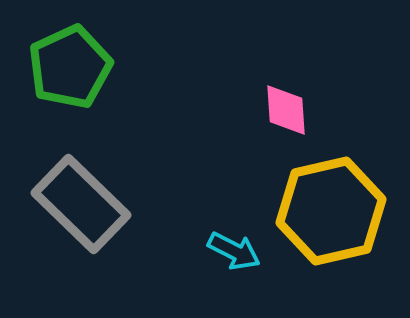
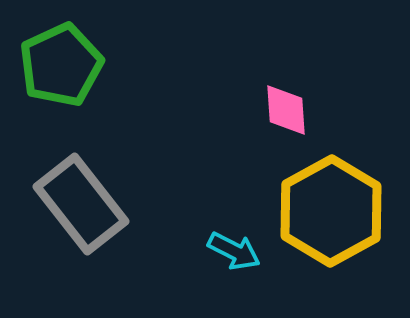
green pentagon: moved 9 px left, 2 px up
gray rectangle: rotated 8 degrees clockwise
yellow hexagon: rotated 16 degrees counterclockwise
